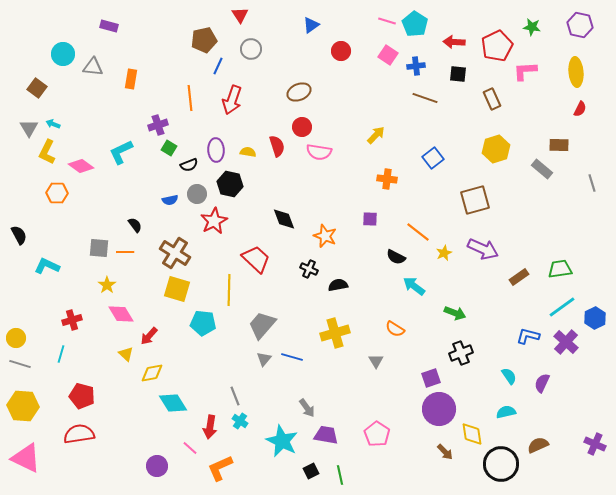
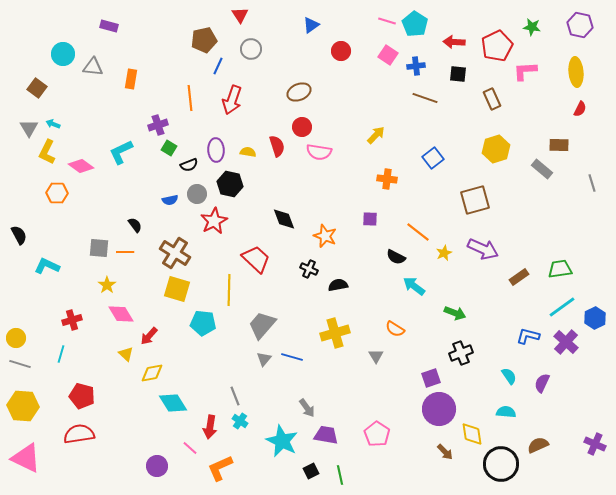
gray triangle at (376, 361): moved 5 px up
cyan semicircle at (506, 412): rotated 18 degrees clockwise
